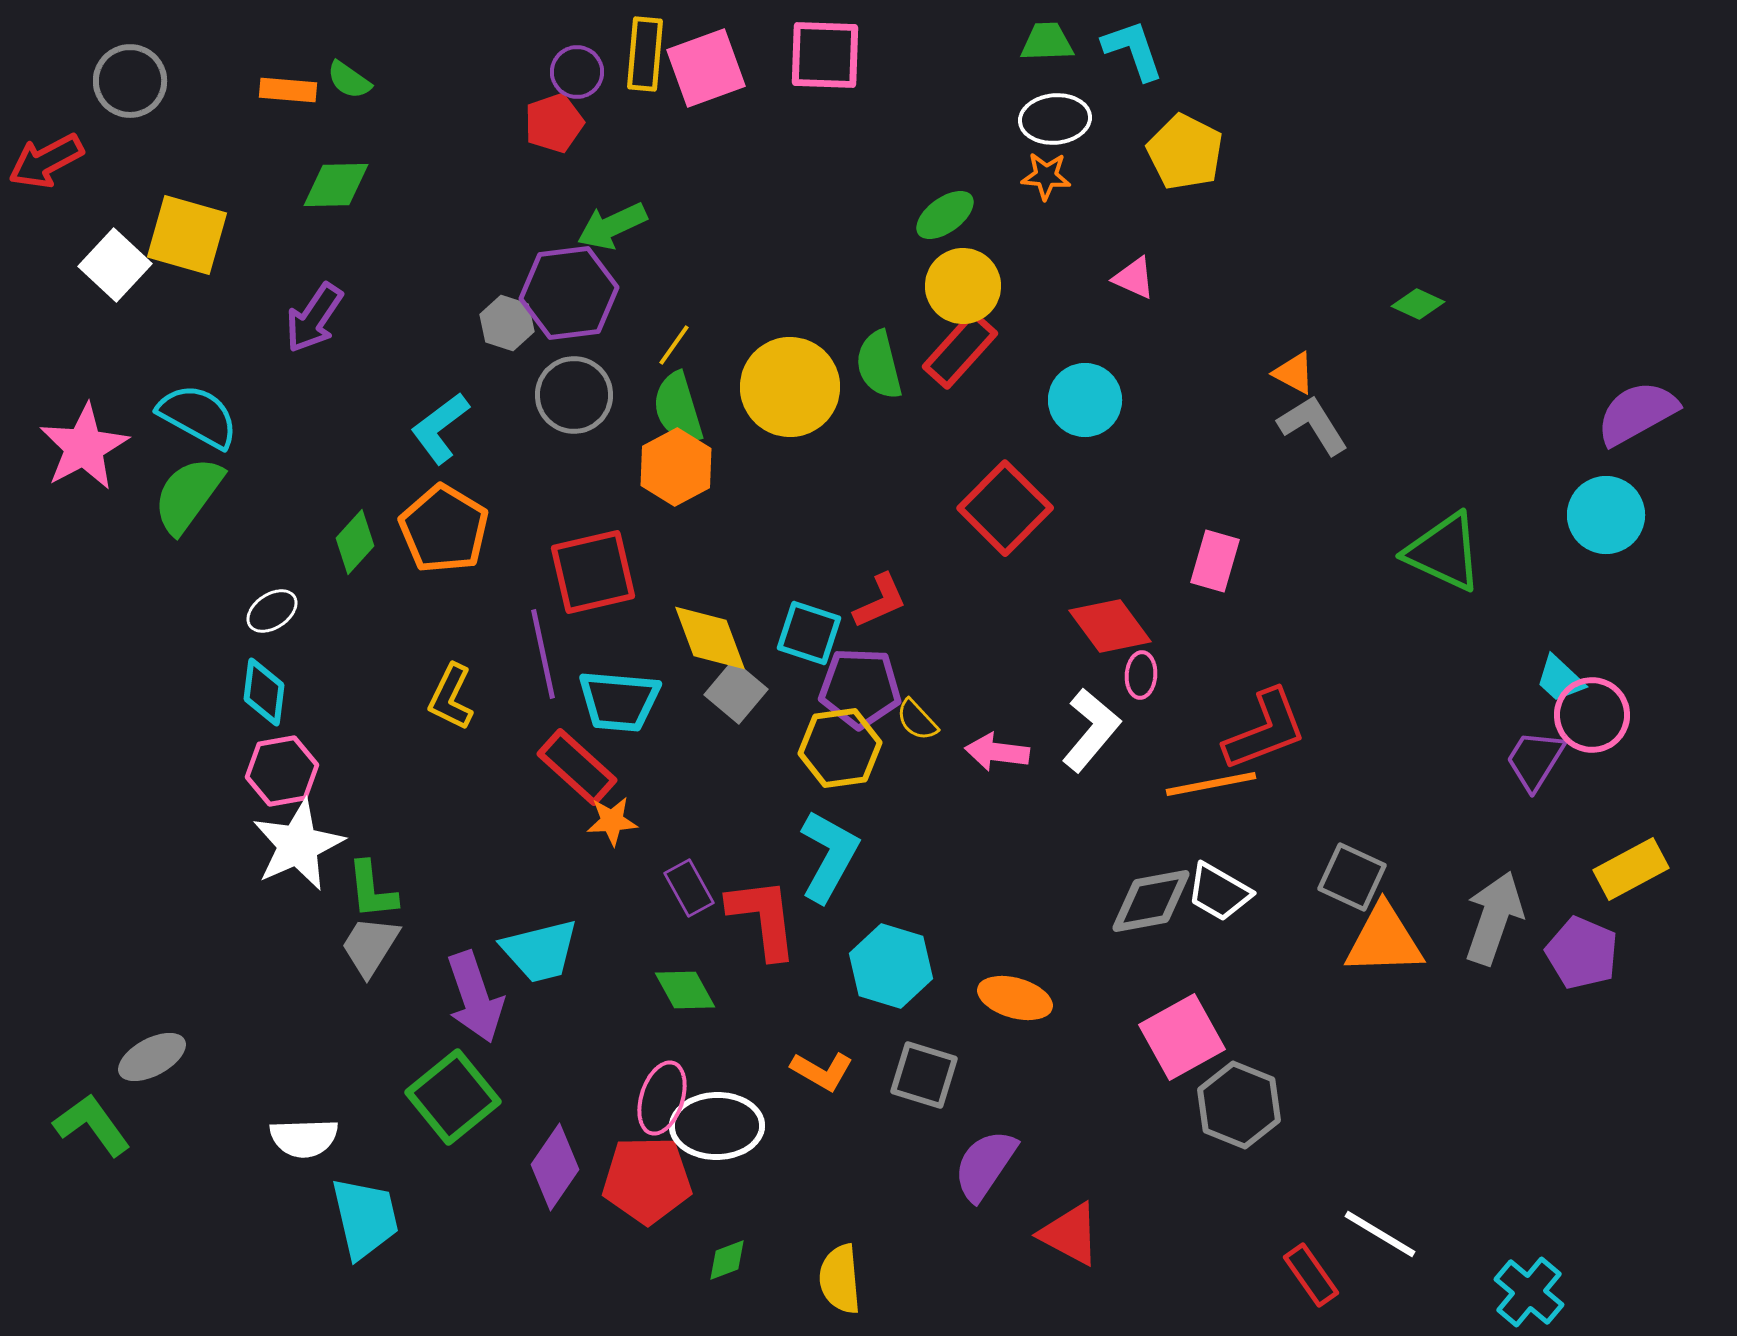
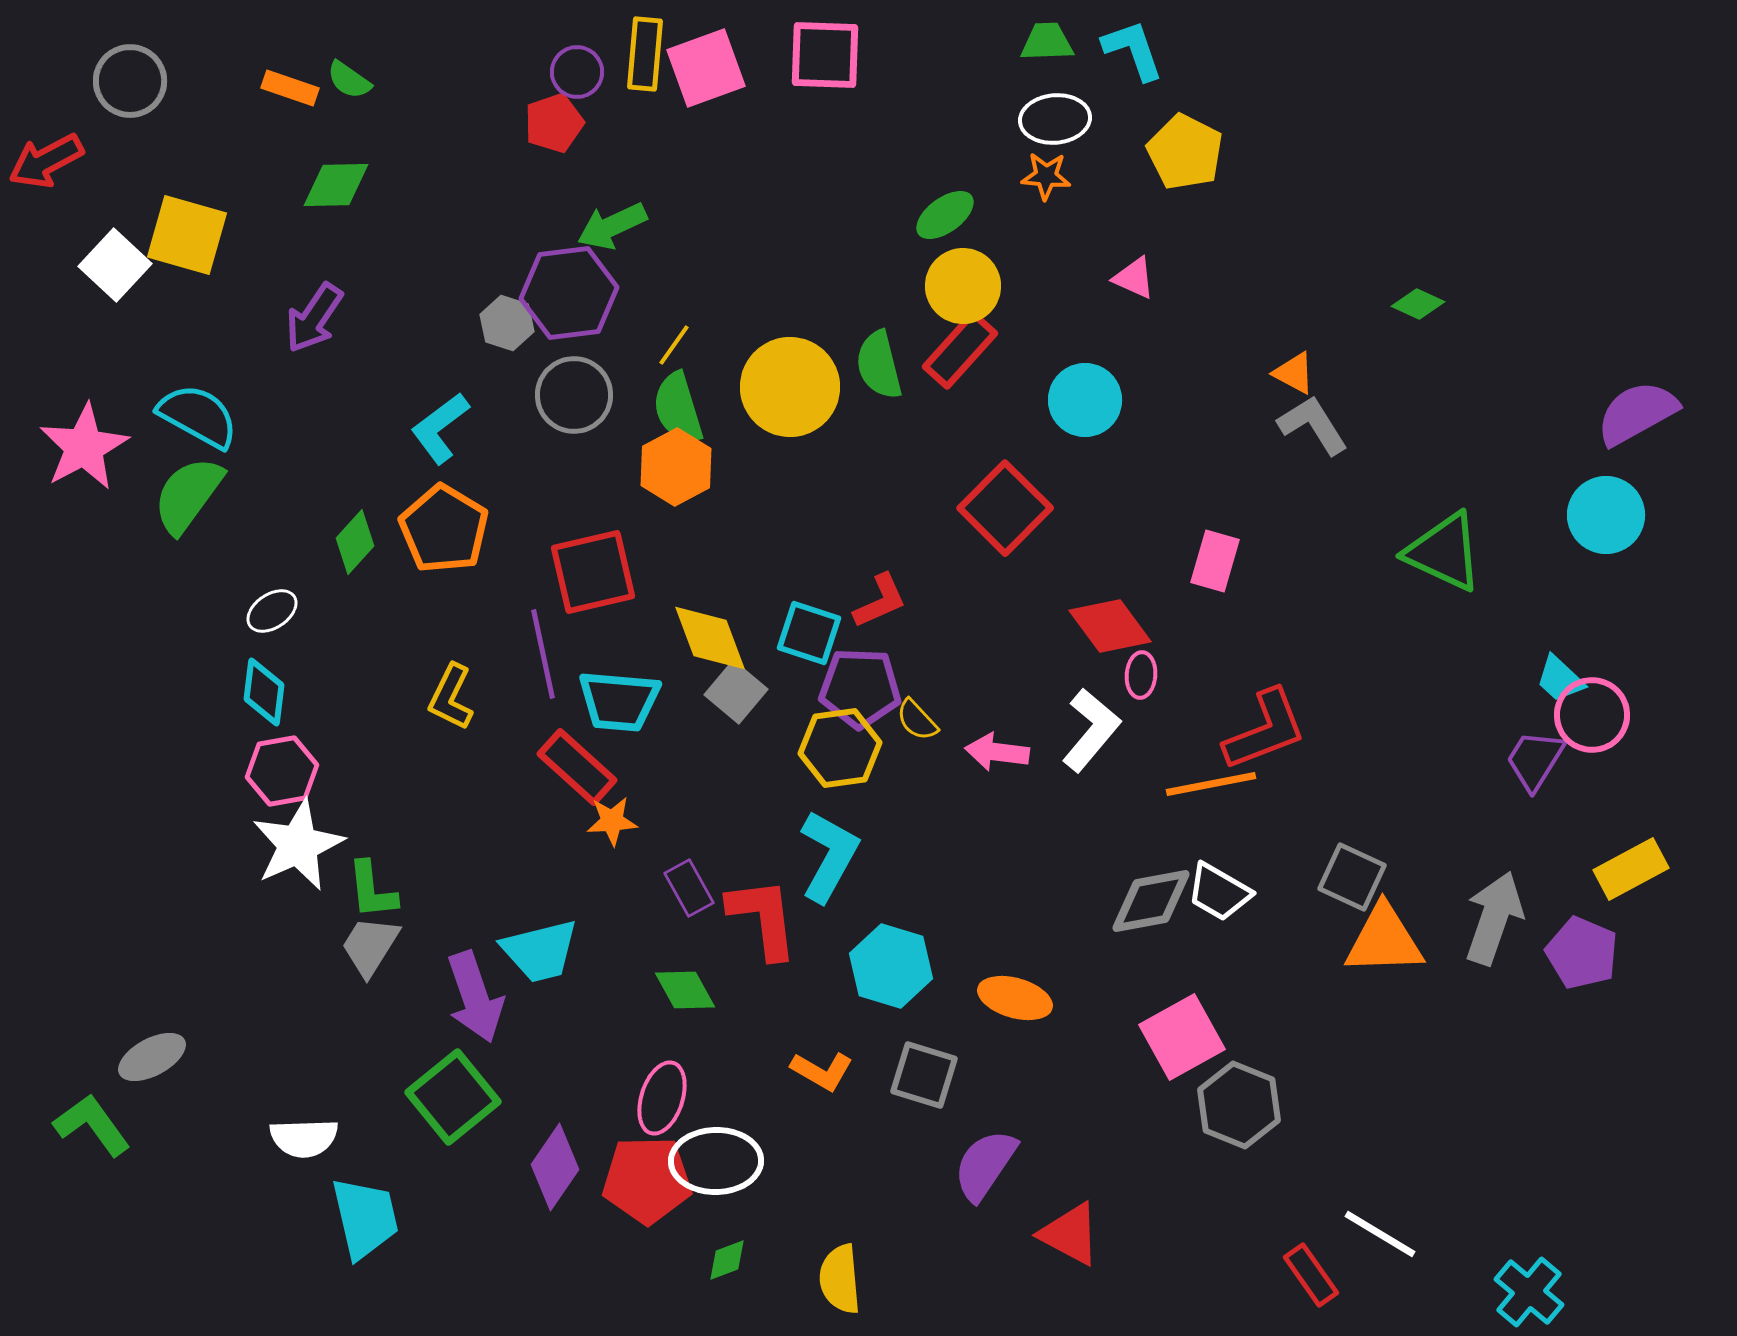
orange rectangle at (288, 90): moved 2 px right, 2 px up; rotated 14 degrees clockwise
white ellipse at (717, 1126): moved 1 px left, 35 px down
